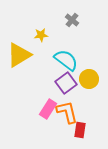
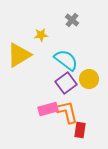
pink rectangle: rotated 42 degrees clockwise
